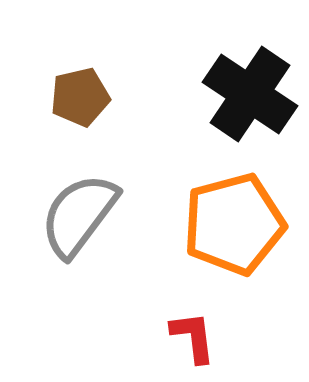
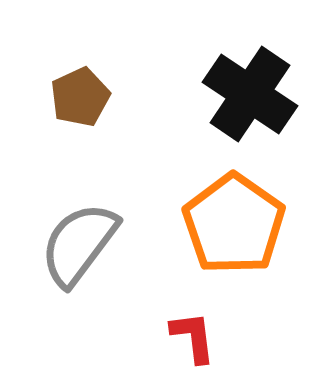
brown pentagon: rotated 12 degrees counterclockwise
gray semicircle: moved 29 px down
orange pentagon: rotated 22 degrees counterclockwise
